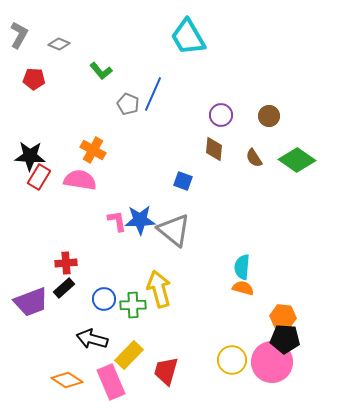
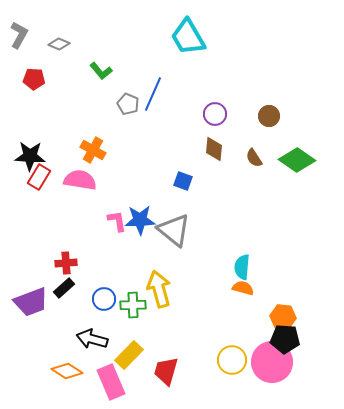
purple circle: moved 6 px left, 1 px up
orange diamond: moved 9 px up
